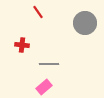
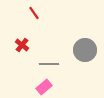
red line: moved 4 px left, 1 px down
gray circle: moved 27 px down
red cross: rotated 32 degrees clockwise
